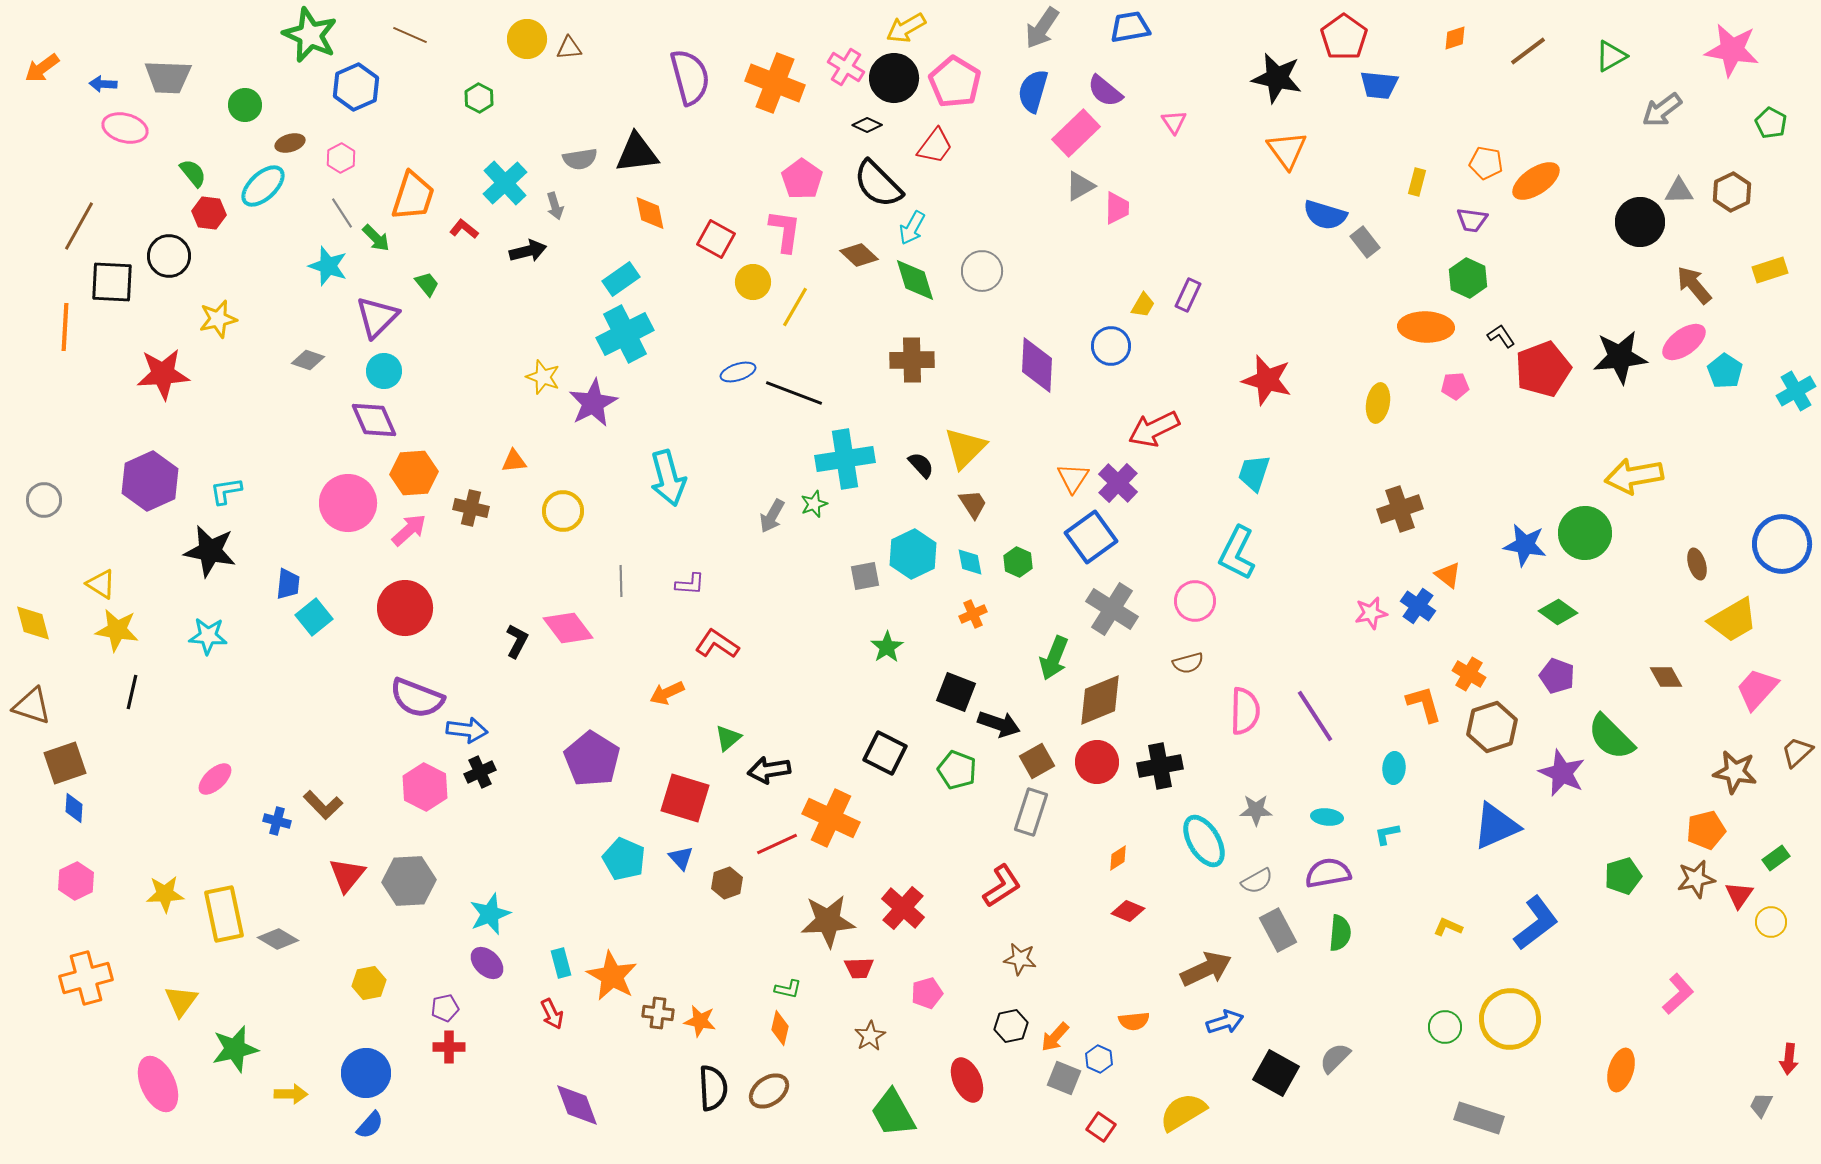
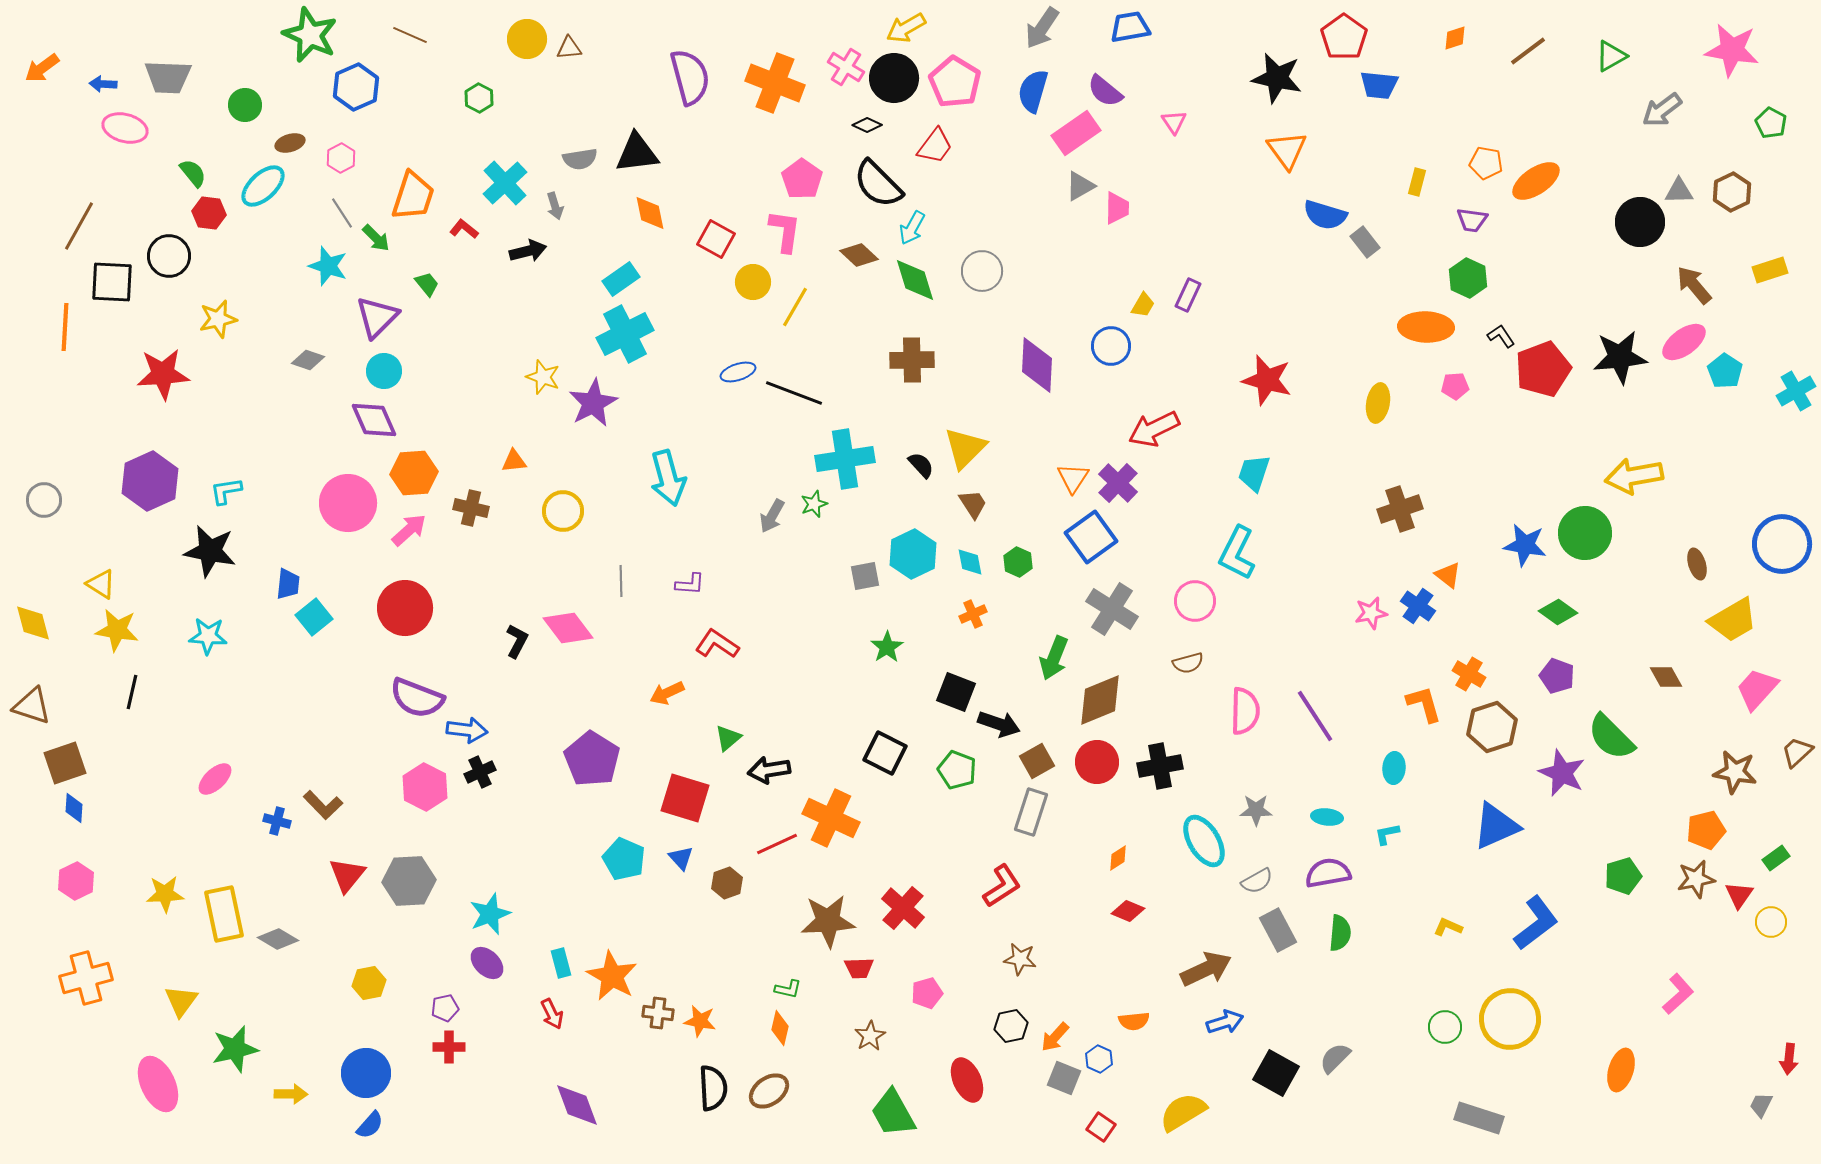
pink rectangle at (1076, 133): rotated 9 degrees clockwise
